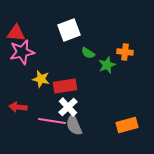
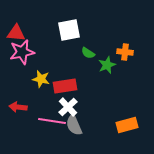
white square: rotated 10 degrees clockwise
